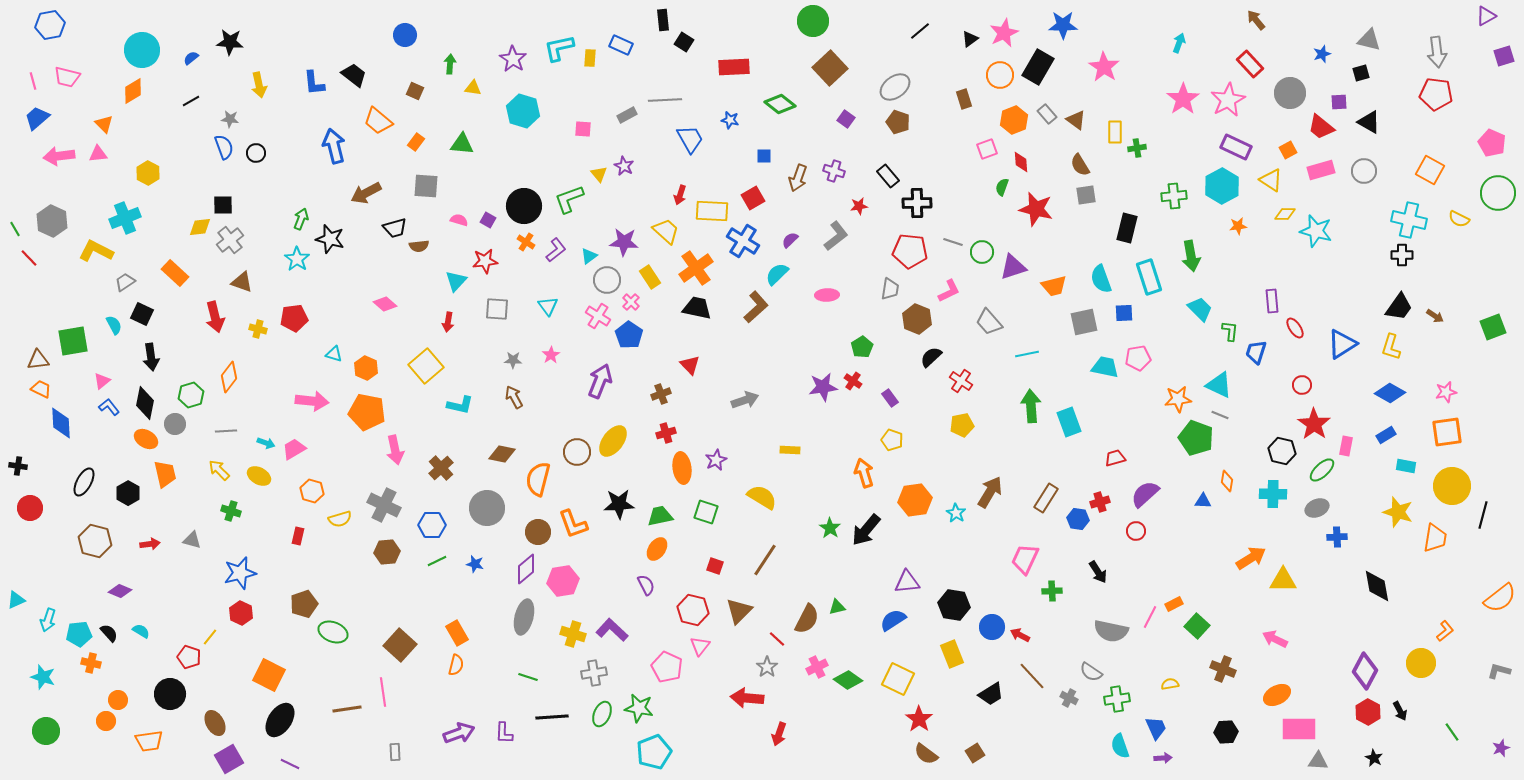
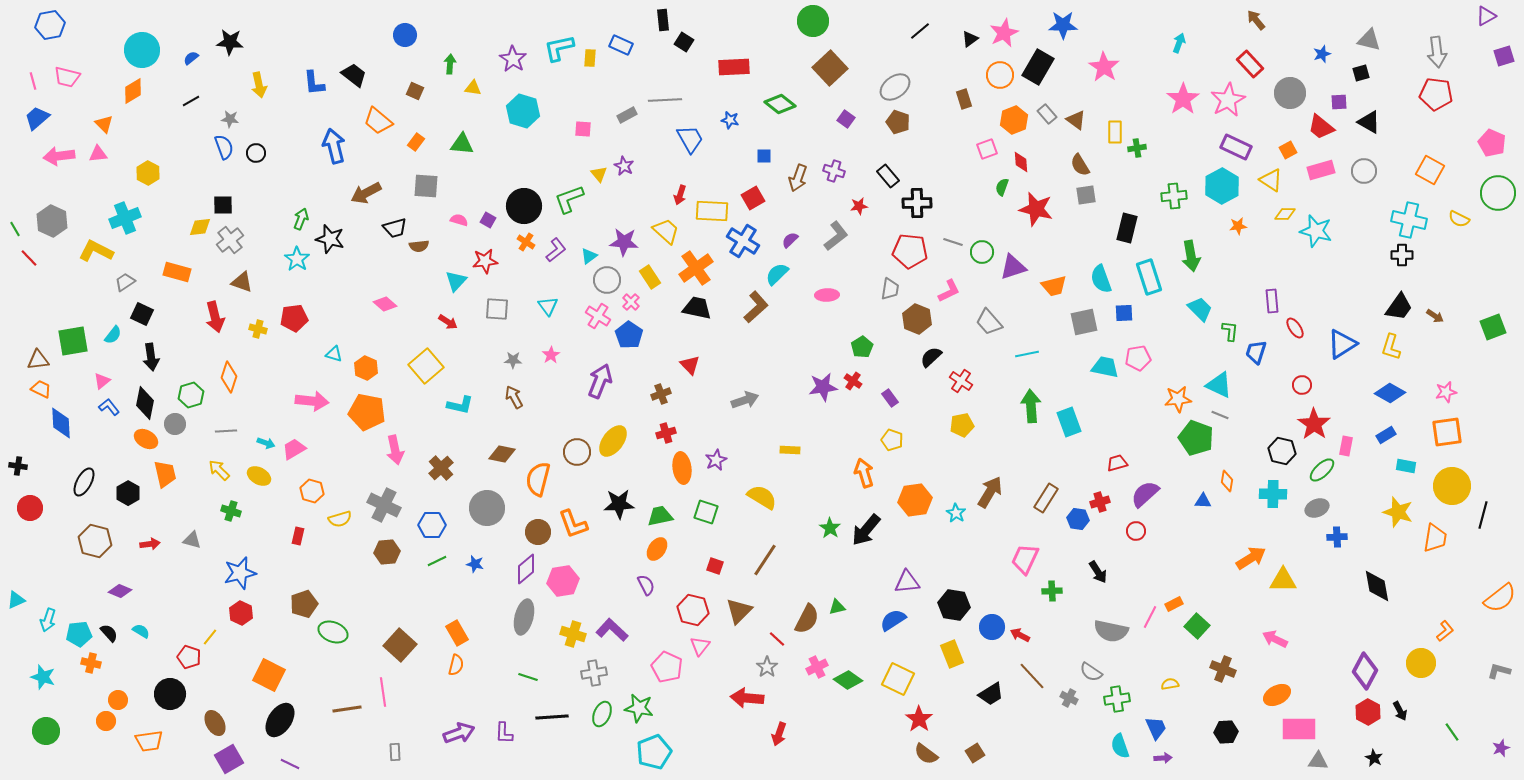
orange rectangle at (175, 273): moved 2 px right, 1 px up; rotated 28 degrees counterclockwise
red arrow at (448, 322): rotated 66 degrees counterclockwise
cyan semicircle at (114, 325): moved 1 px left, 10 px down; rotated 66 degrees clockwise
orange diamond at (229, 377): rotated 20 degrees counterclockwise
red trapezoid at (1115, 458): moved 2 px right, 5 px down
